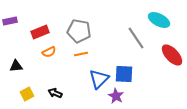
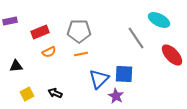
gray pentagon: rotated 10 degrees counterclockwise
